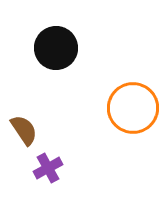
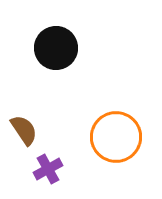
orange circle: moved 17 px left, 29 px down
purple cross: moved 1 px down
